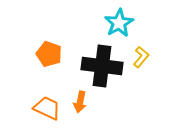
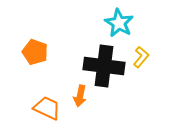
cyan star: rotated 12 degrees counterclockwise
orange pentagon: moved 14 px left, 2 px up
black cross: moved 2 px right
orange arrow: moved 6 px up
